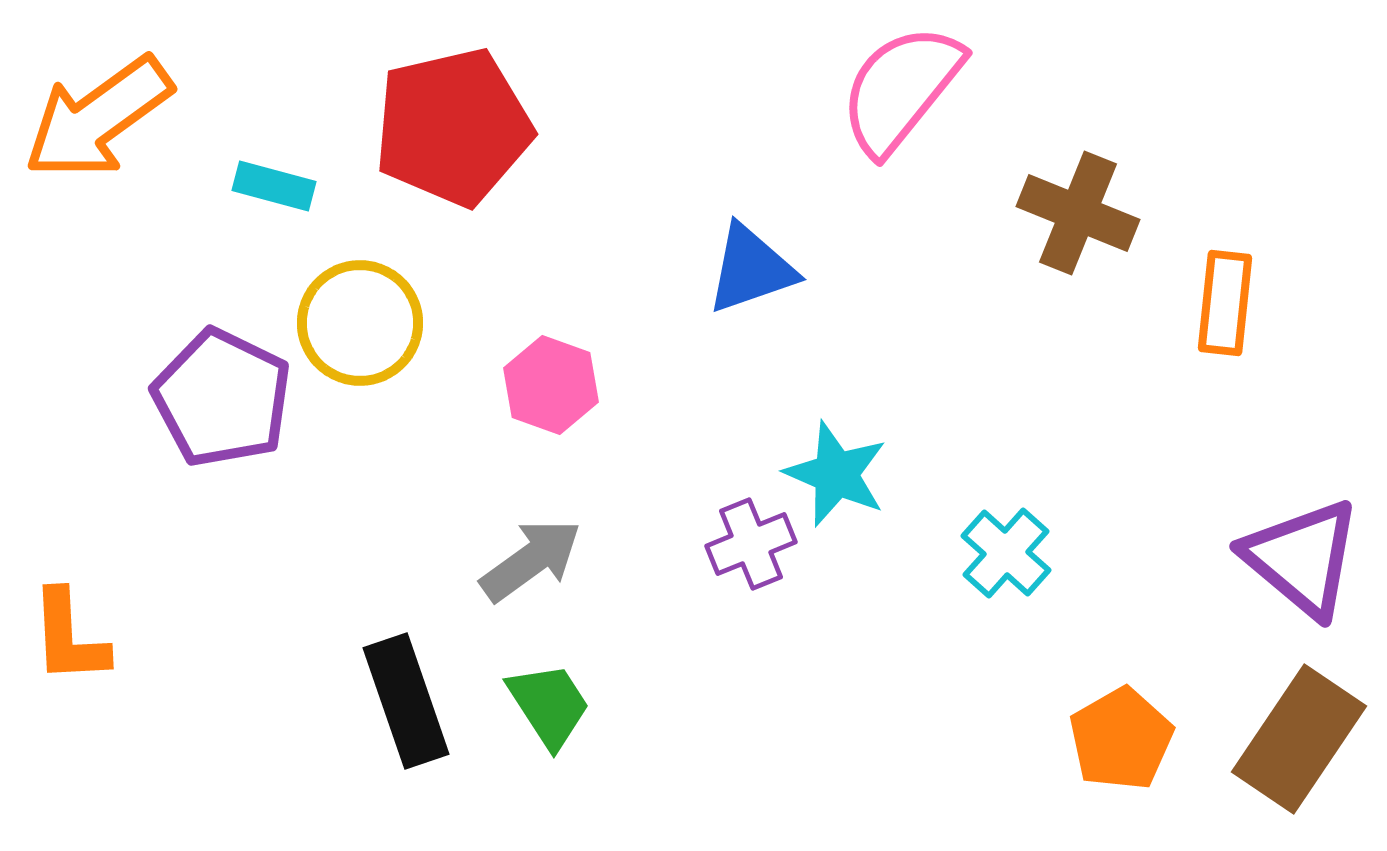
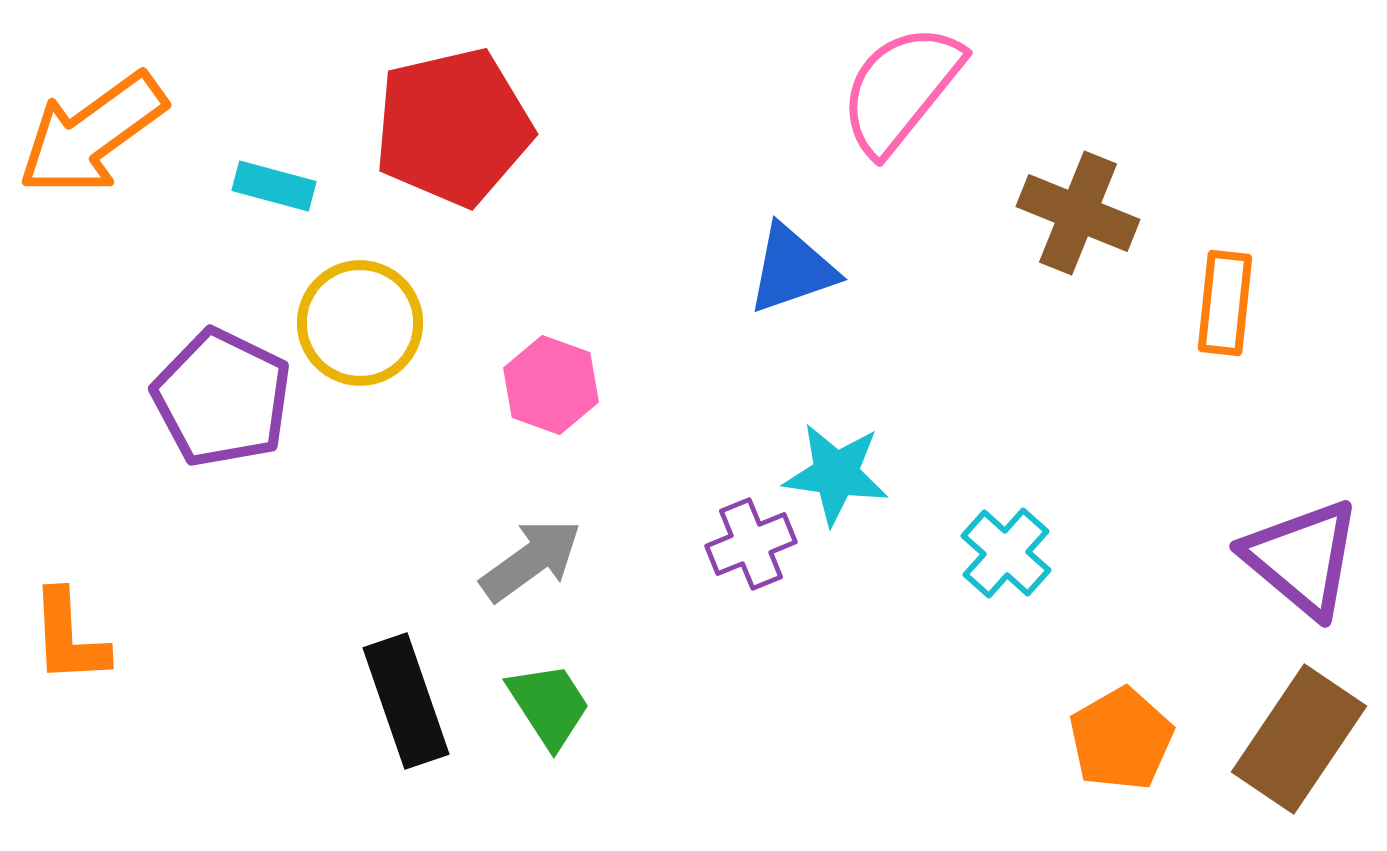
orange arrow: moved 6 px left, 16 px down
blue triangle: moved 41 px right
cyan star: rotated 15 degrees counterclockwise
